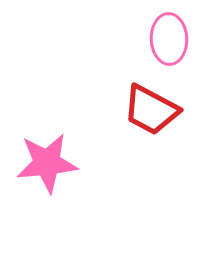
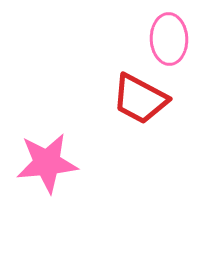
red trapezoid: moved 11 px left, 11 px up
